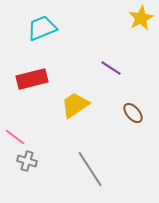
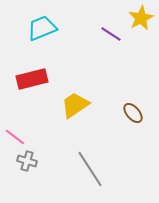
purple line: moved 34 px up
